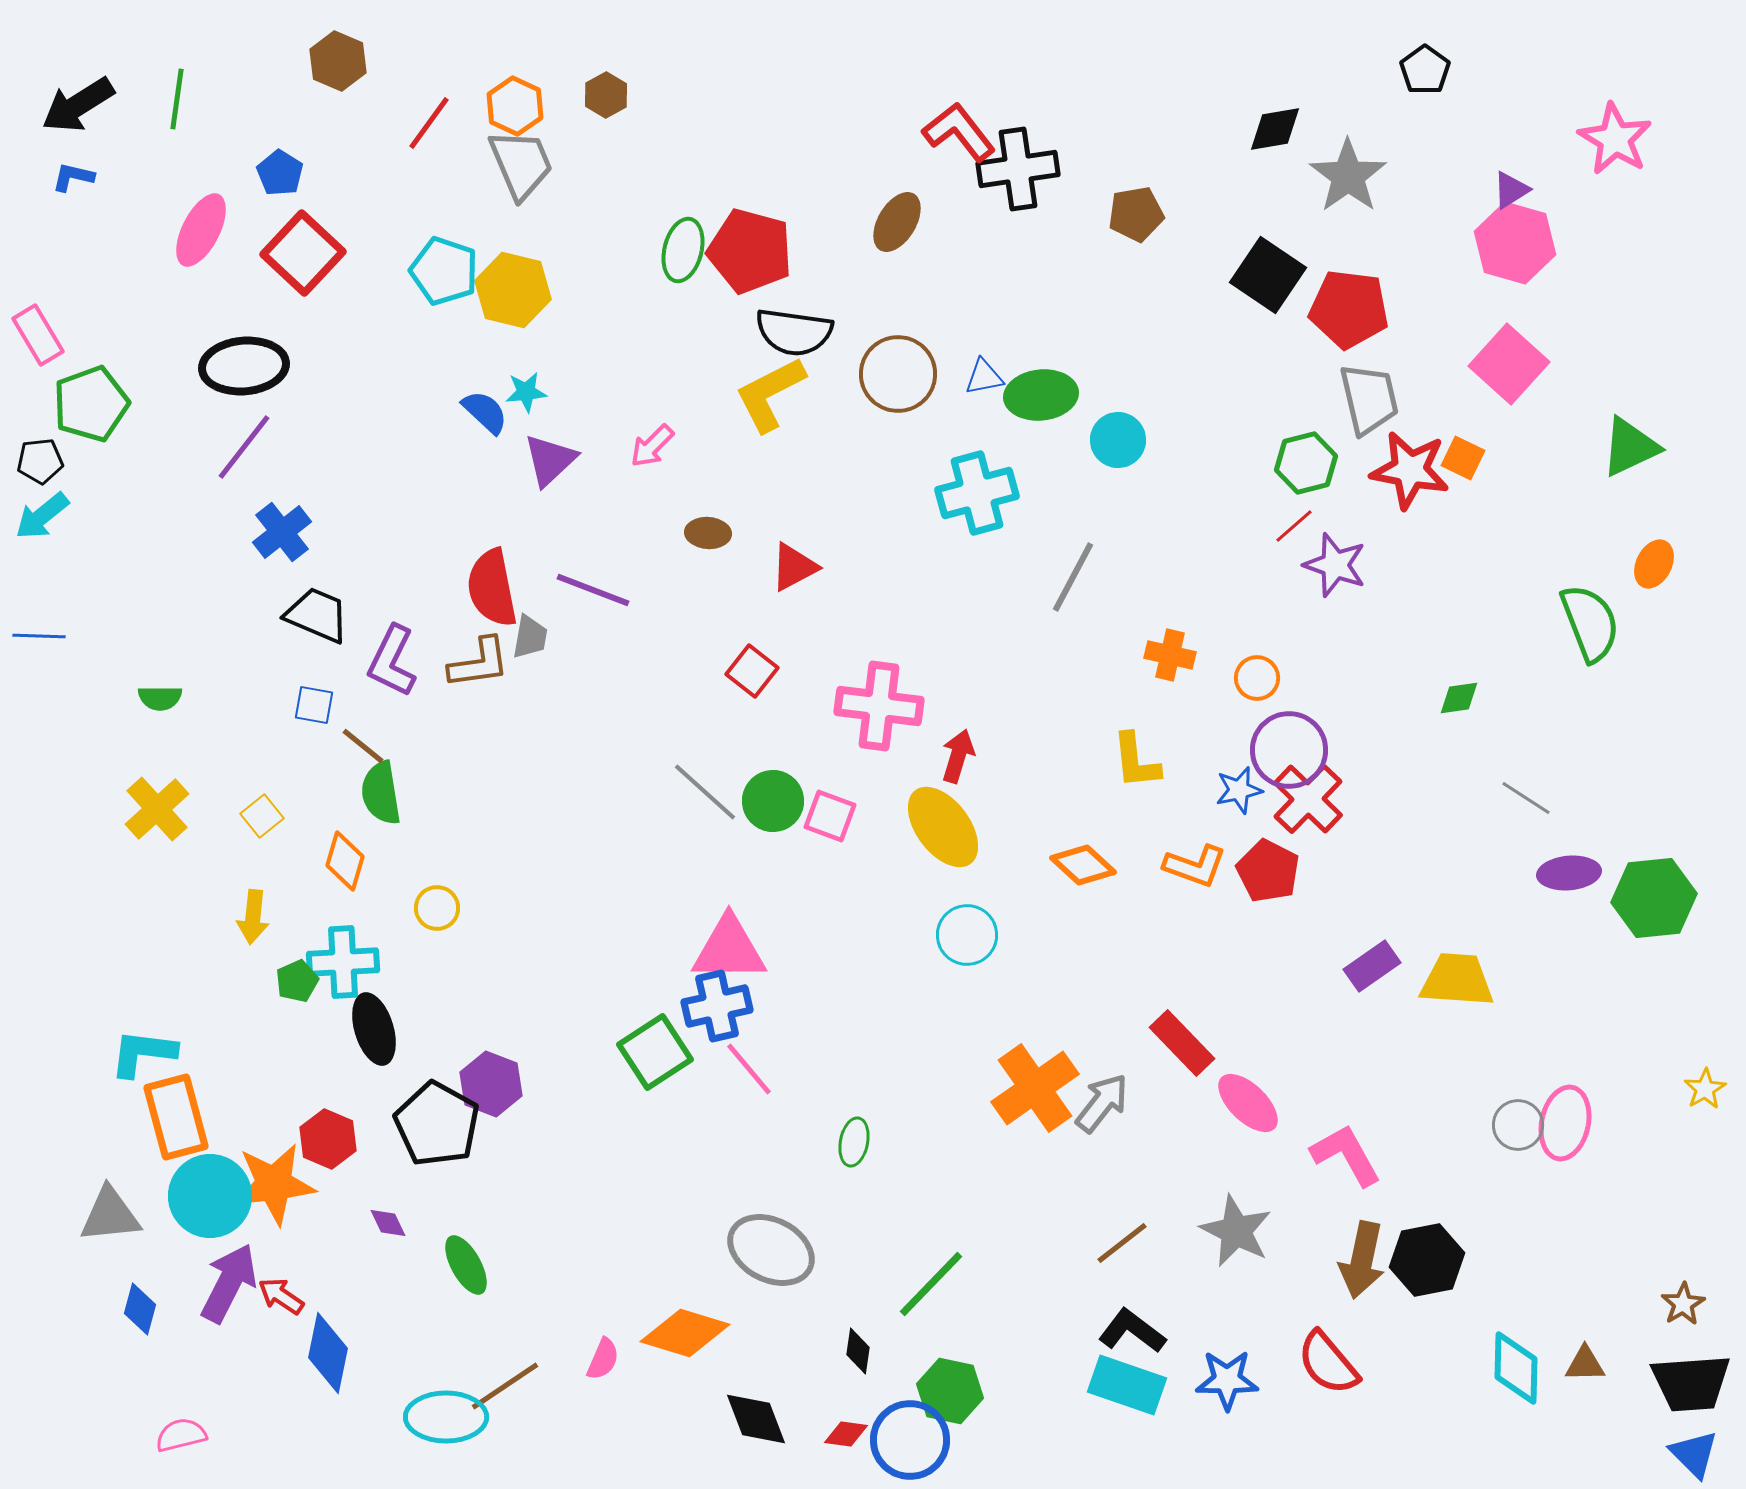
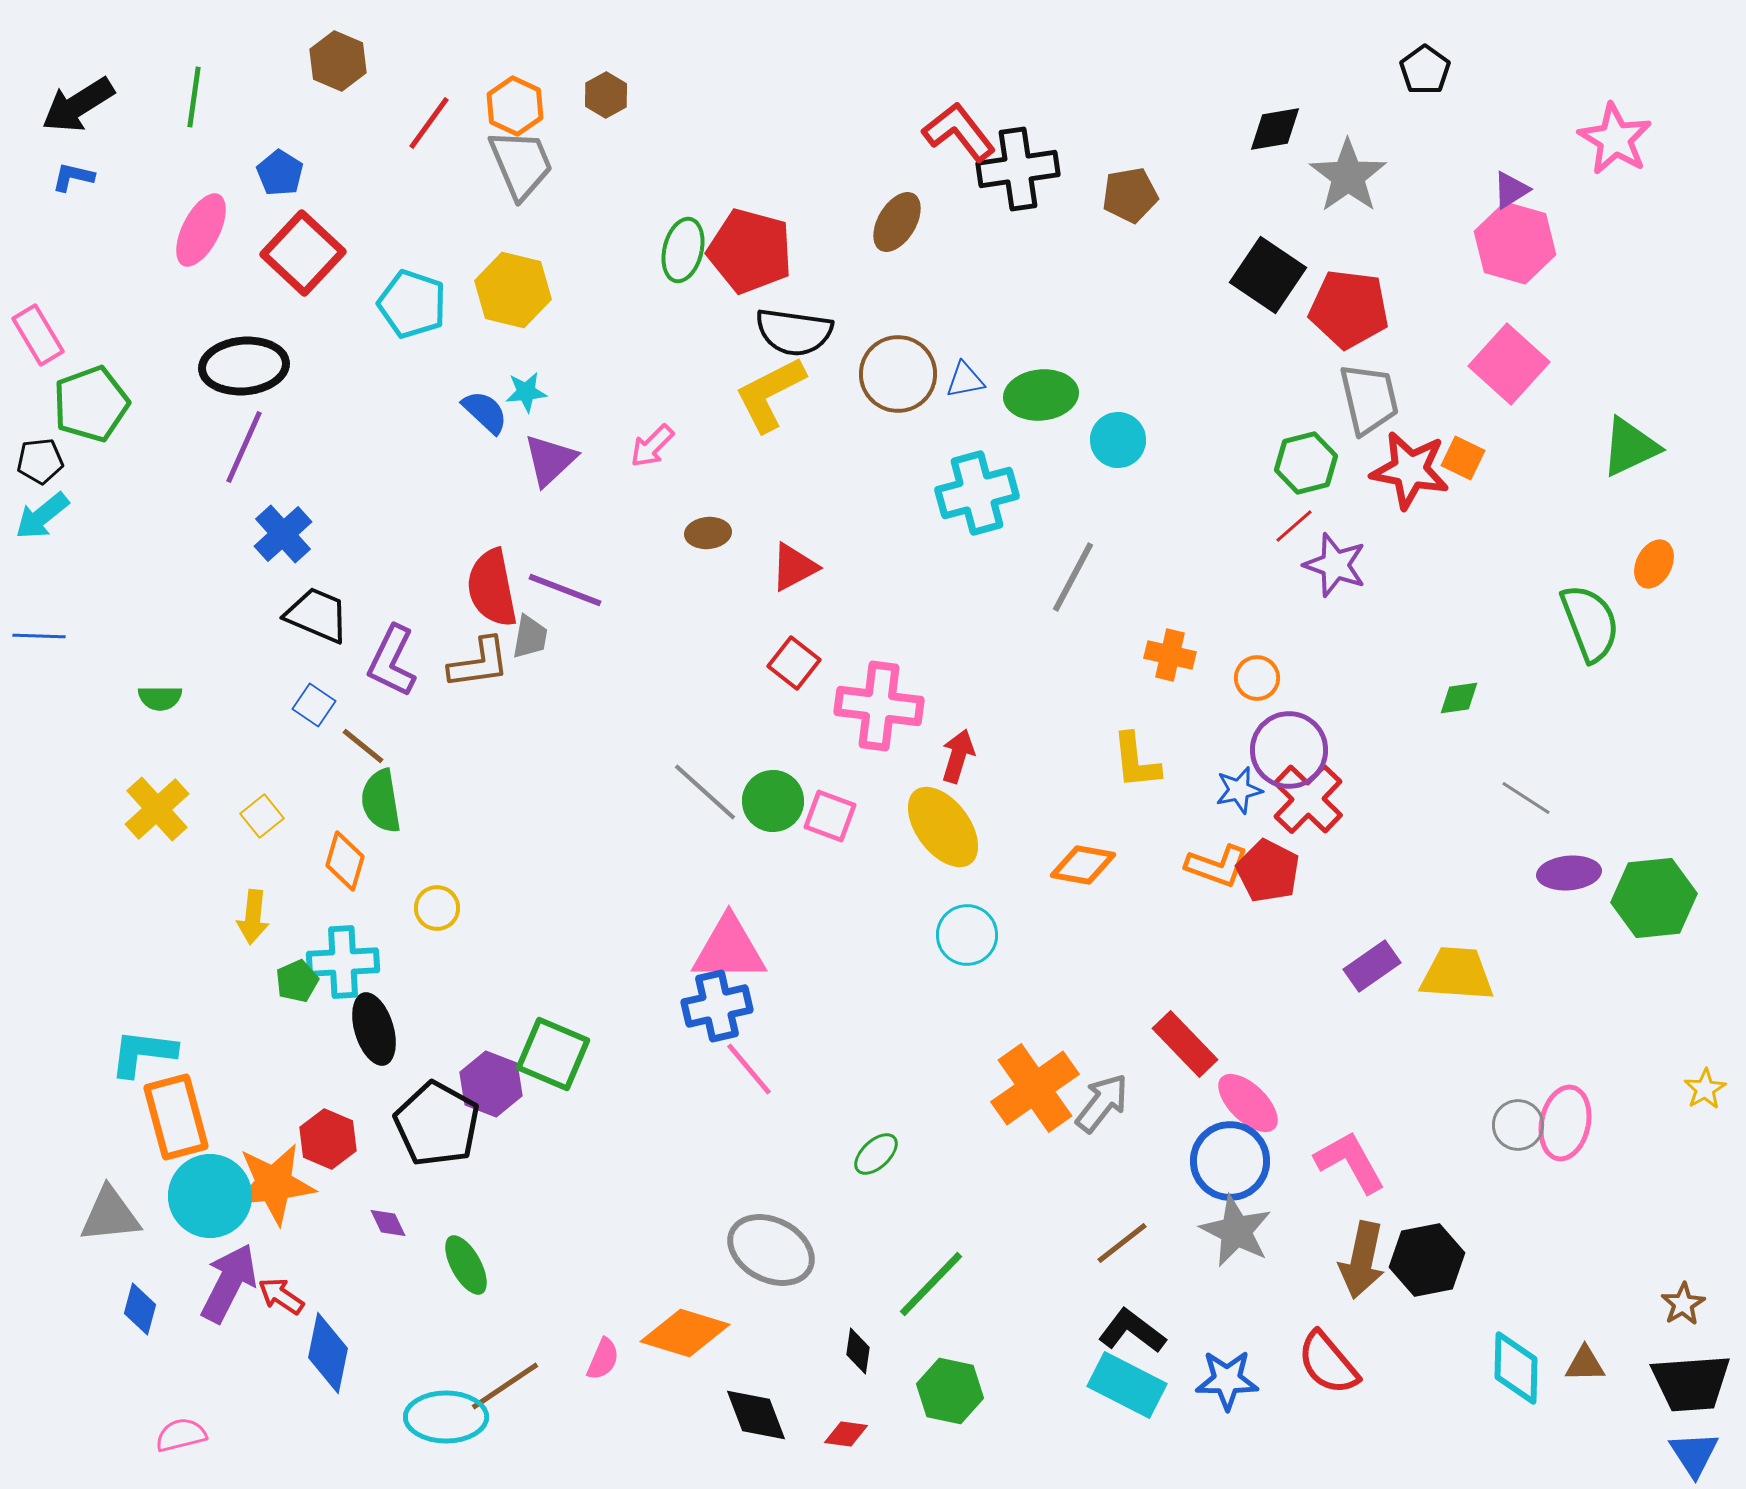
green line at (177, 99): moved 17 px right, 2 px up
brown pentagon at (1136, 214): moved 6 px left, 19 px up
cyan pentagon at (444, 271): moved 32 px left, 33 px down
blue triangle at (984, 377): moved 19 px left, 3 px down
purple line at (244, 447): rotated 14 degrees counterclockwise
blue cross at (282, 532): moved 1 px right, 2 px down; rotated 4 degrees counterclockwise
brown ellipse at (708, 533): rotated 9 degrees counterclockwise
purple line at (593, 590): moved 28 px left
red square at (752, 671): moved 42 px right, 8 px up
blue square at (314, 705): rotated 24 degrees clockwise
green semicircle at (381, 793): moved 8 px down
orange diamond at (1083, 865): rotated 32 degrees counterclockwise
orange L-shape at (1195, 866): moved 22 px right
yellow trapezoid at (1457, 980): moved 6 px up
red rectangle at (1182, 1043): moved 3 px right, 1 px down
green square at (655, 1052): moved 102 px left, 2 px down; rotated 34 degrees counterclockwise
green ellipse at (854, 1142): moved 22 px right, 12 px down; rotated 36 degrees clockwise
pink L-shape at (1346, 1155): moved 4 px right, 7 px down
cyan rectangle at (1127, 1385): rotated 8 degrees clockwise
black diamond at (756, 1419): moved 4 px up
blue circle at (910, 1440): moved 320 px right, 279 px up
blue triangle at (1694, 1454): rotated 12 degrees clockwise
